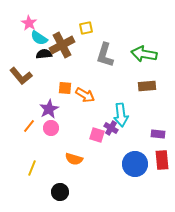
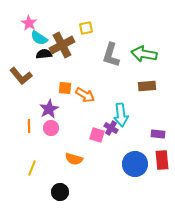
gray L-shape: moved 6 px right
orange line: rotated 40 degrees counterclockwise
